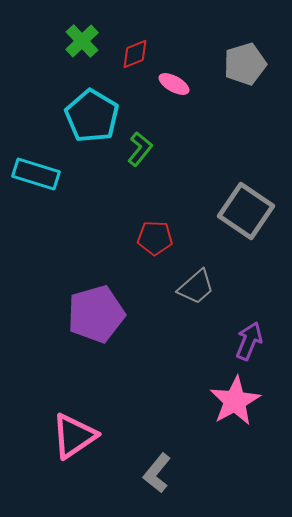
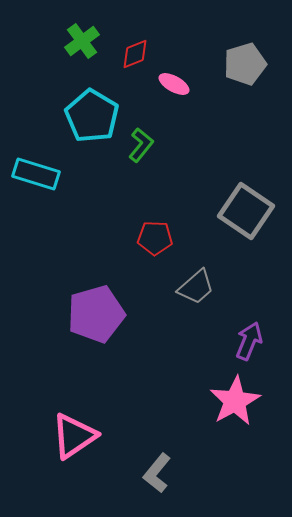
green cross: rotated 8 degrees clockwise
green L-shape: moved 1 px right, 4 px up
